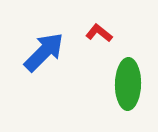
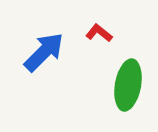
green ellipse: moved 1 px down; rotated 9 degrees clockwise
